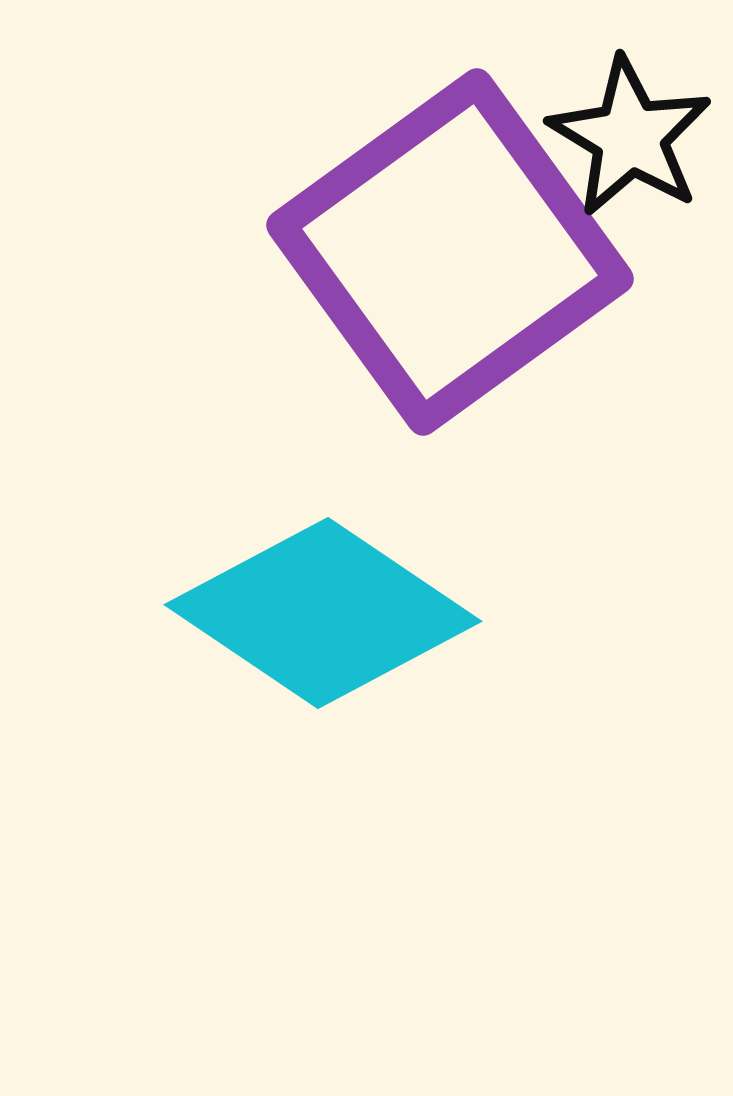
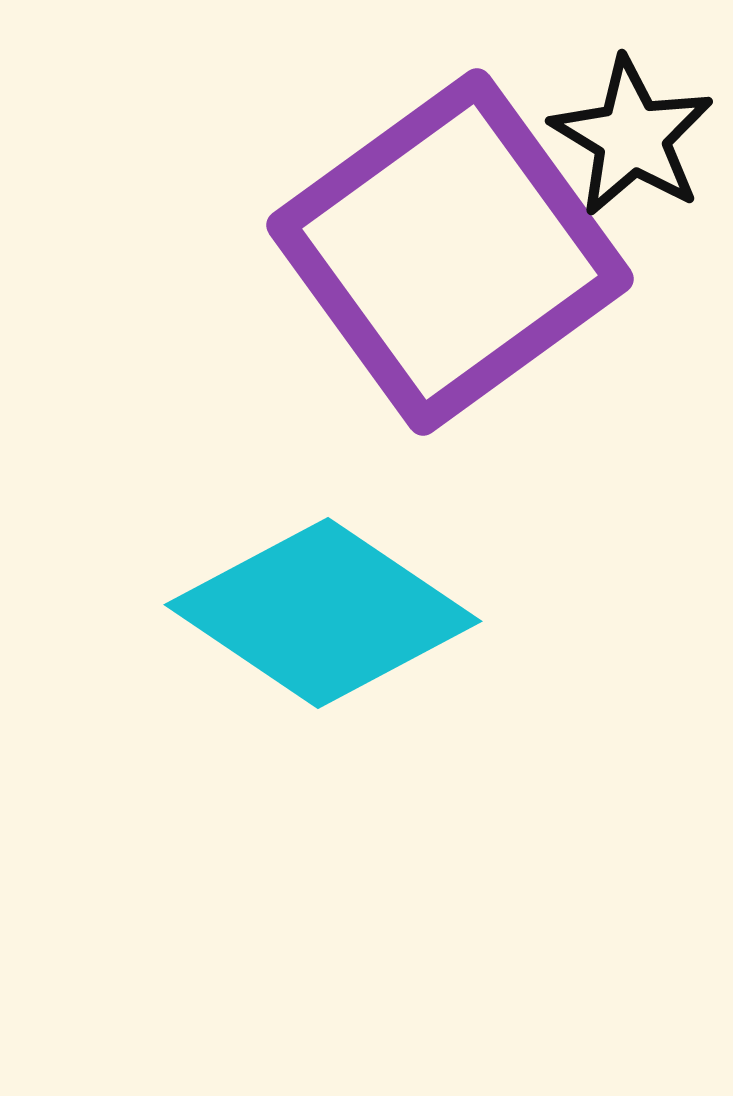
black star: moved 2 px right
